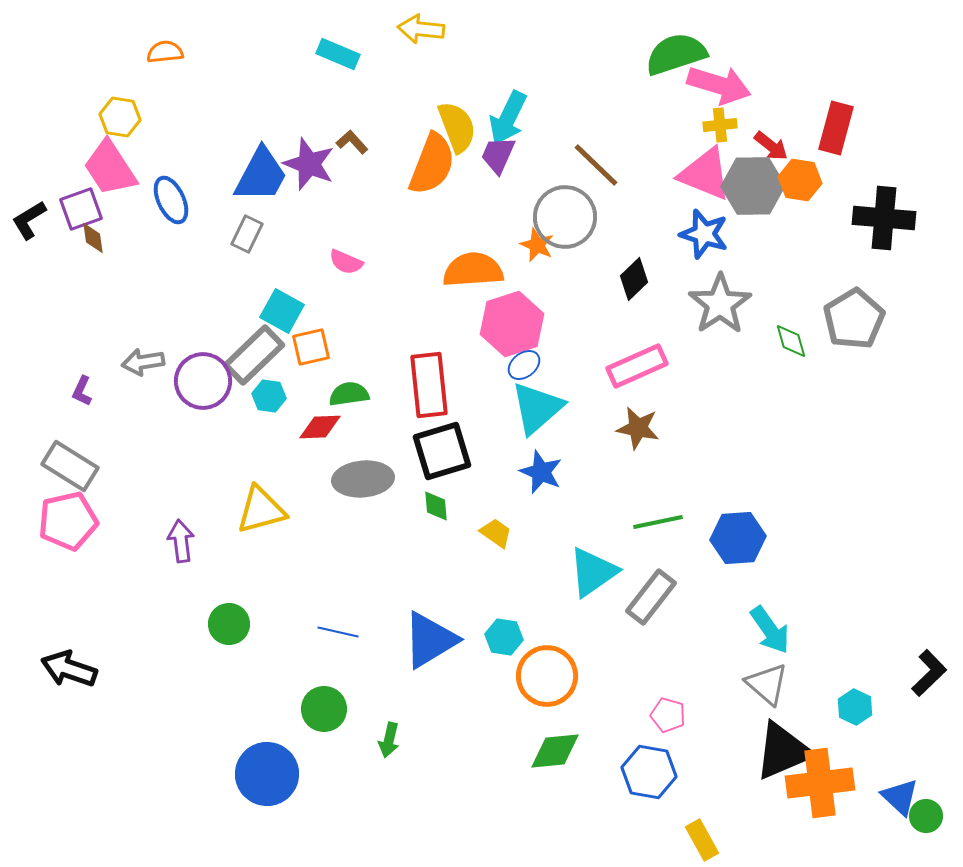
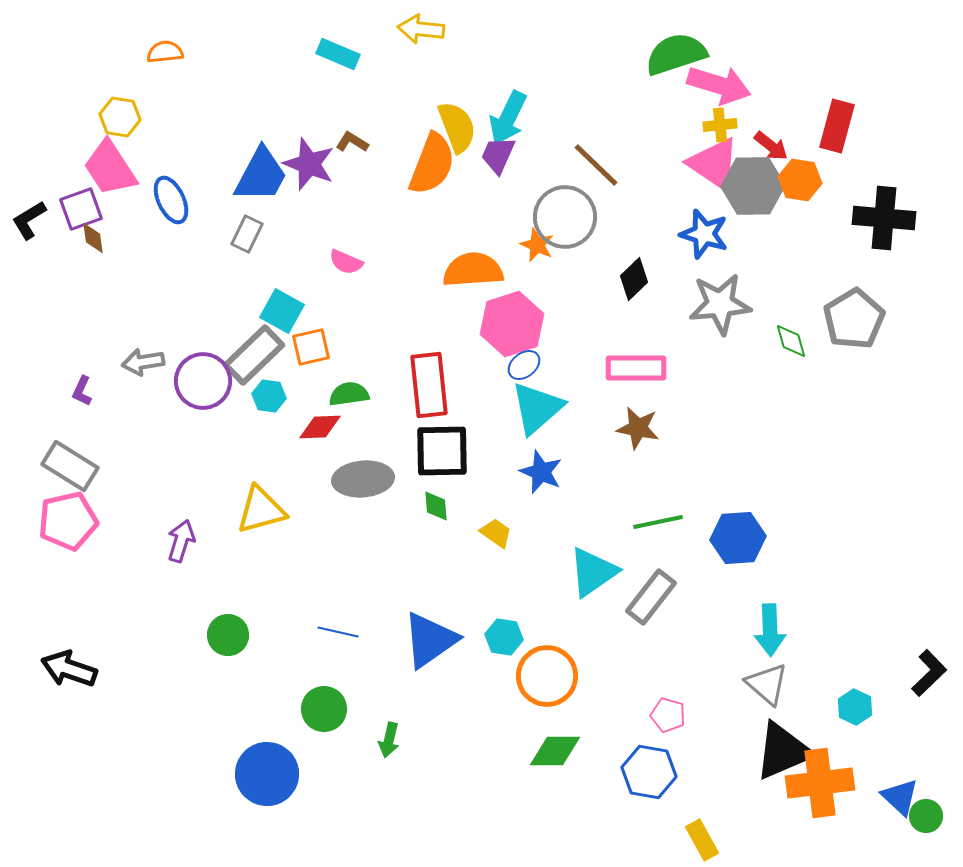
red rectangle at (836, 128): moved 1 px right, 2 px up
brown L-shape at (352, 142): rotated 16 degrees counterclockwise
pink triangle at (705, 174): moved 9 px right, 10 px up; rotated 12 degrees clockwise
gray star at (720, 304): rotated 28 degrees clockwise
pink rectangle at (637, 366): moved 1 px left, 2 px down; rotated 24 degrees clockwise
black square at (442, 451): rotated 16 degrees clockwise
purple arrow at (181, 541): rotated 24 degrees clockwise
green circle at (229, 624): moved 1 px left, 11 px down
cyan arrow at (770, 630): rotated 33 degrees clockwise
blue triangle at (430, 640): rotated 4 degrees counterclockwise
green diamond at (555, 751): rotated 6 degrees clockwise
